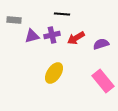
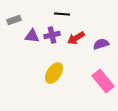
gray rectangle: rotated 24 degrees counterclockwise
purple triangle: rotated 21 degrees clockwise
